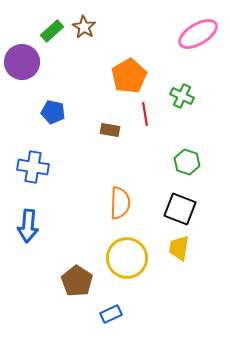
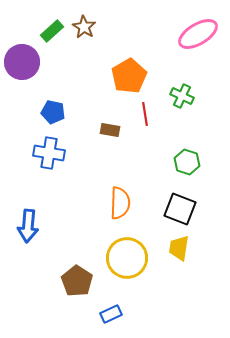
blue cross: moved 16 px right, 14 px up
